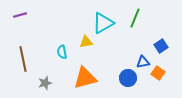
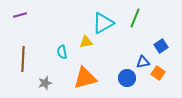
brown line: rotated 15 degrees clockwise
blue circle: moved 1 px left
